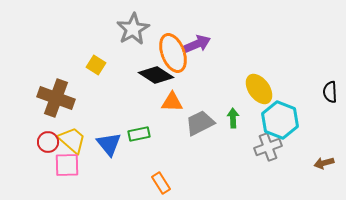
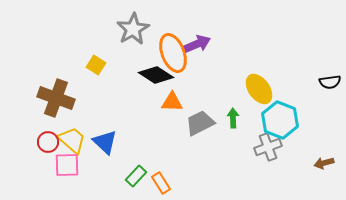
black semicircle: moved 10 px up; rotated 95 degrees counterclockwise
green rectangle: moved 3 px left, 42 px down; rotated 35 degrees counterclockwise
blue triangle: moved 4 px left, 2 px up; rotated 8 degrees counterclockwise
